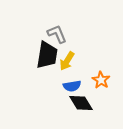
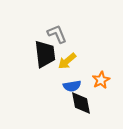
black trapezoid: moved 2 px left, 1 px up; rotated 16 degrees counterclockwise
yellow arrow: rotated 18 degrees clockwise
orange star: rotated 12 degrees clockwise
black diamond: rotated 20 degrees clockwise
